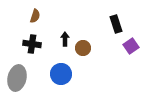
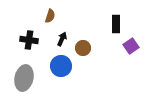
brown semicircle: moved 15 px right
black rectangle: rotated 18 degrees clockwise
black arrow: moved 3 px left; rotated 24 degrees clockwise
black cross: moved 3 px left, 4 px up
blue circle: moved 8 px up
gray ellipse: moved 7 px right
